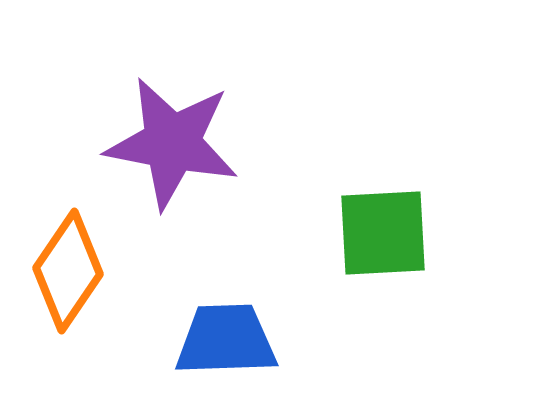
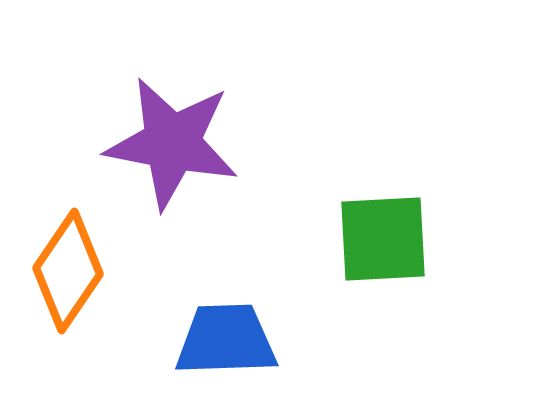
green square: moved 6 px down
